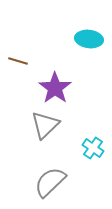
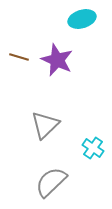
cyan ellipse: moved 7 px left, 20 px up; rotated 24 degrees counterclockwise
brown line: moved 1 px right, 4 px up
purple star: moved 2 px right, 28 px up; rotated 12 degrees counterclockwise
gray semicircle: moved 1 px right
